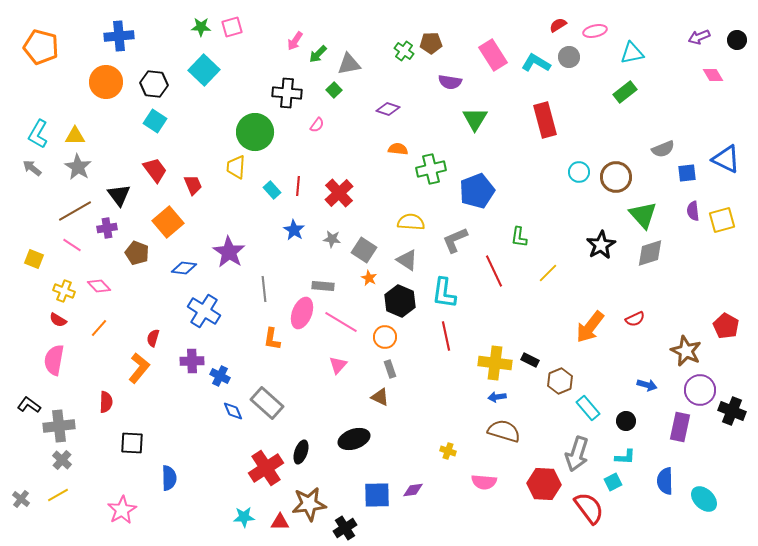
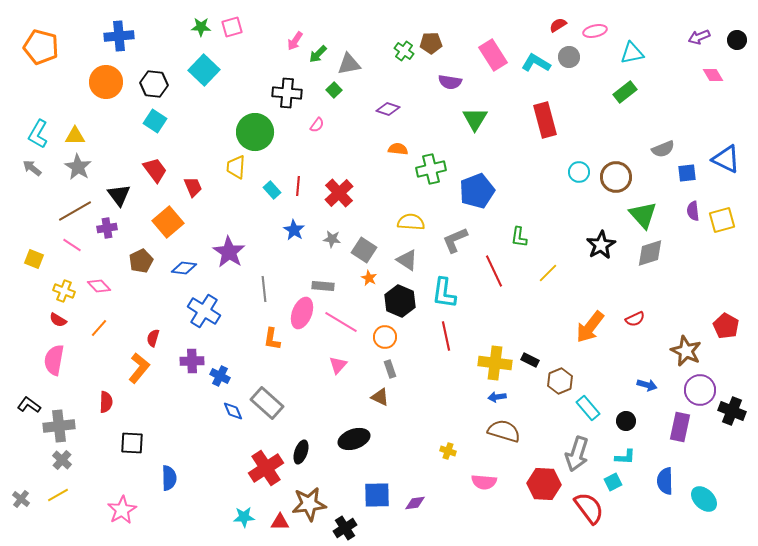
red trapezoid at (193, 185): moved 2 px down
brown pentagon at (137, 253): moved 4 px right, 8 px down; rotated 25 degrees clockwise
purple diamond at (413, 490): moved 2 px right, 13 px down
